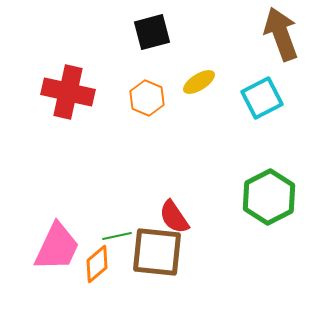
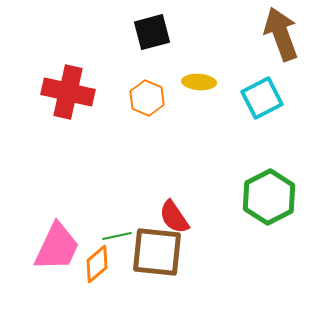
yellow ellipse: rotated 36 degrees clockwise
